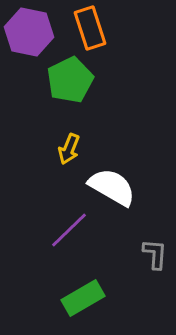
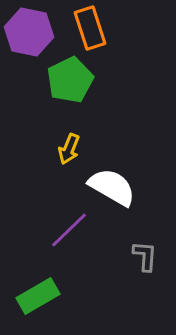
gray L-shape: moved 10 px left, 2 px down
green rectangle: moved 45 px left, 2 px up
